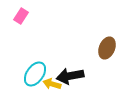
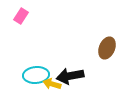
cyan ellipse: moved 1 px right, 1 px down; rotated 50 degrees clockwise
